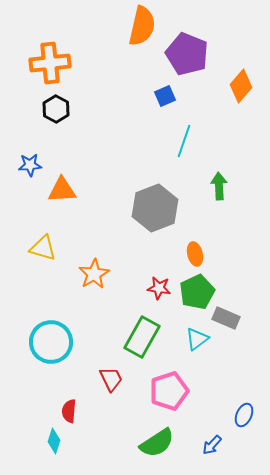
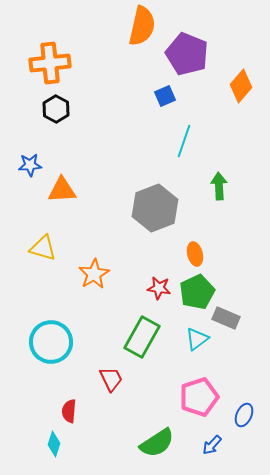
pink pentagon: moved 30 px right, 6 px down
cyan diamond: moved 3 px down
